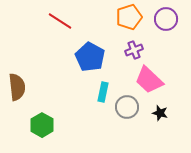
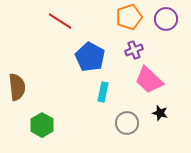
gray circle: moved 16 px down
